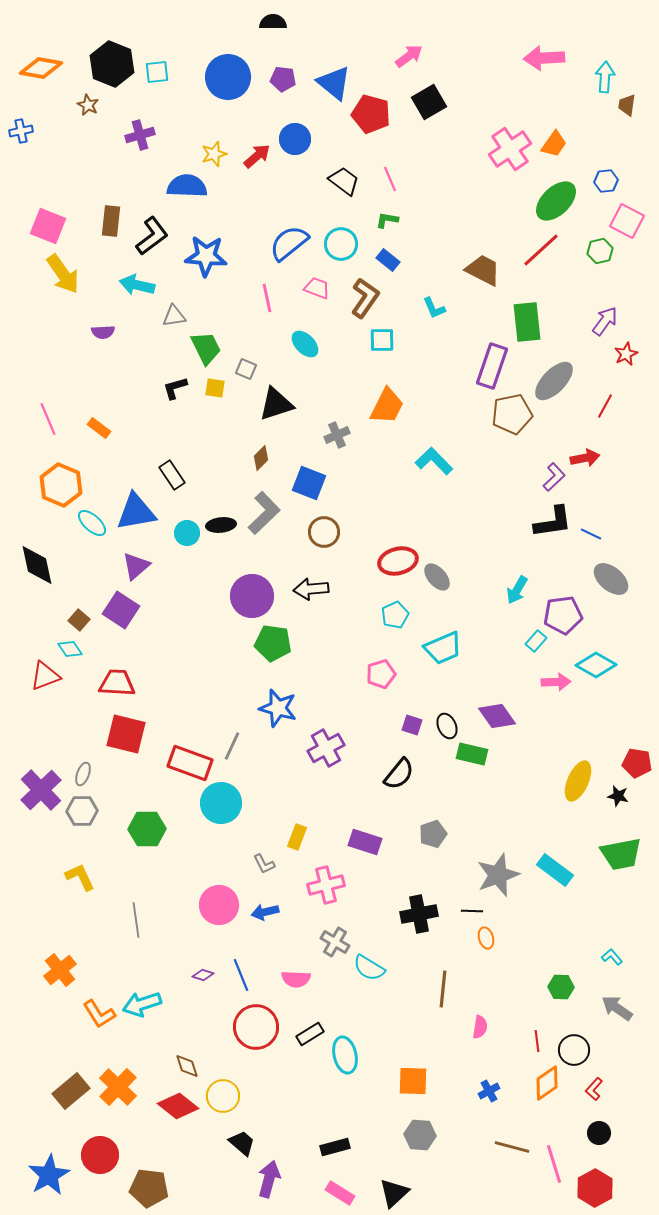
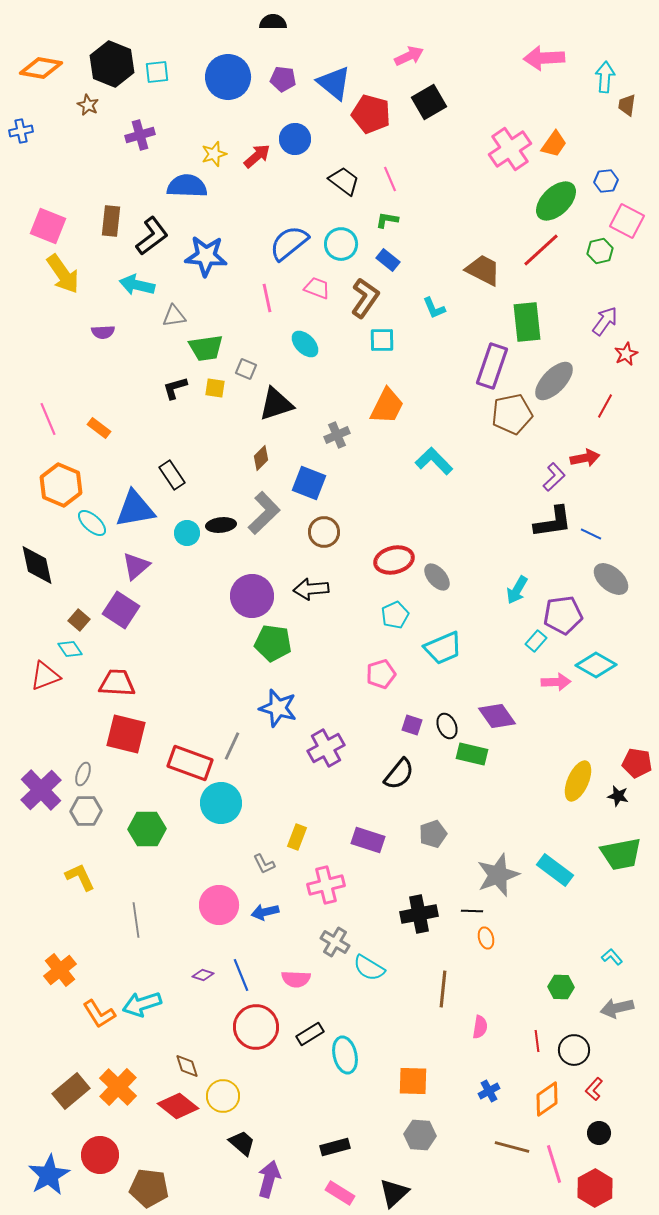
pink arrow at (409, 56): rotated 12 degrees clockwise
green trapezoid at (206, 348): rotated 108 degrees clockwise
blue triangle at (136, 512): moved 1 px left, 3 px up
red ellipse at (398, 561): moved 4 px left, 1 px up
gray hexagon at (82, 811): moved 4 px right
purple rectangle at (365, 842): moved 3 px right, 2 px up
gray arrow at (617, 1008): rotated 48 degrees counterclockwise
orange diamond at (547, 1083): moved 16 px down
